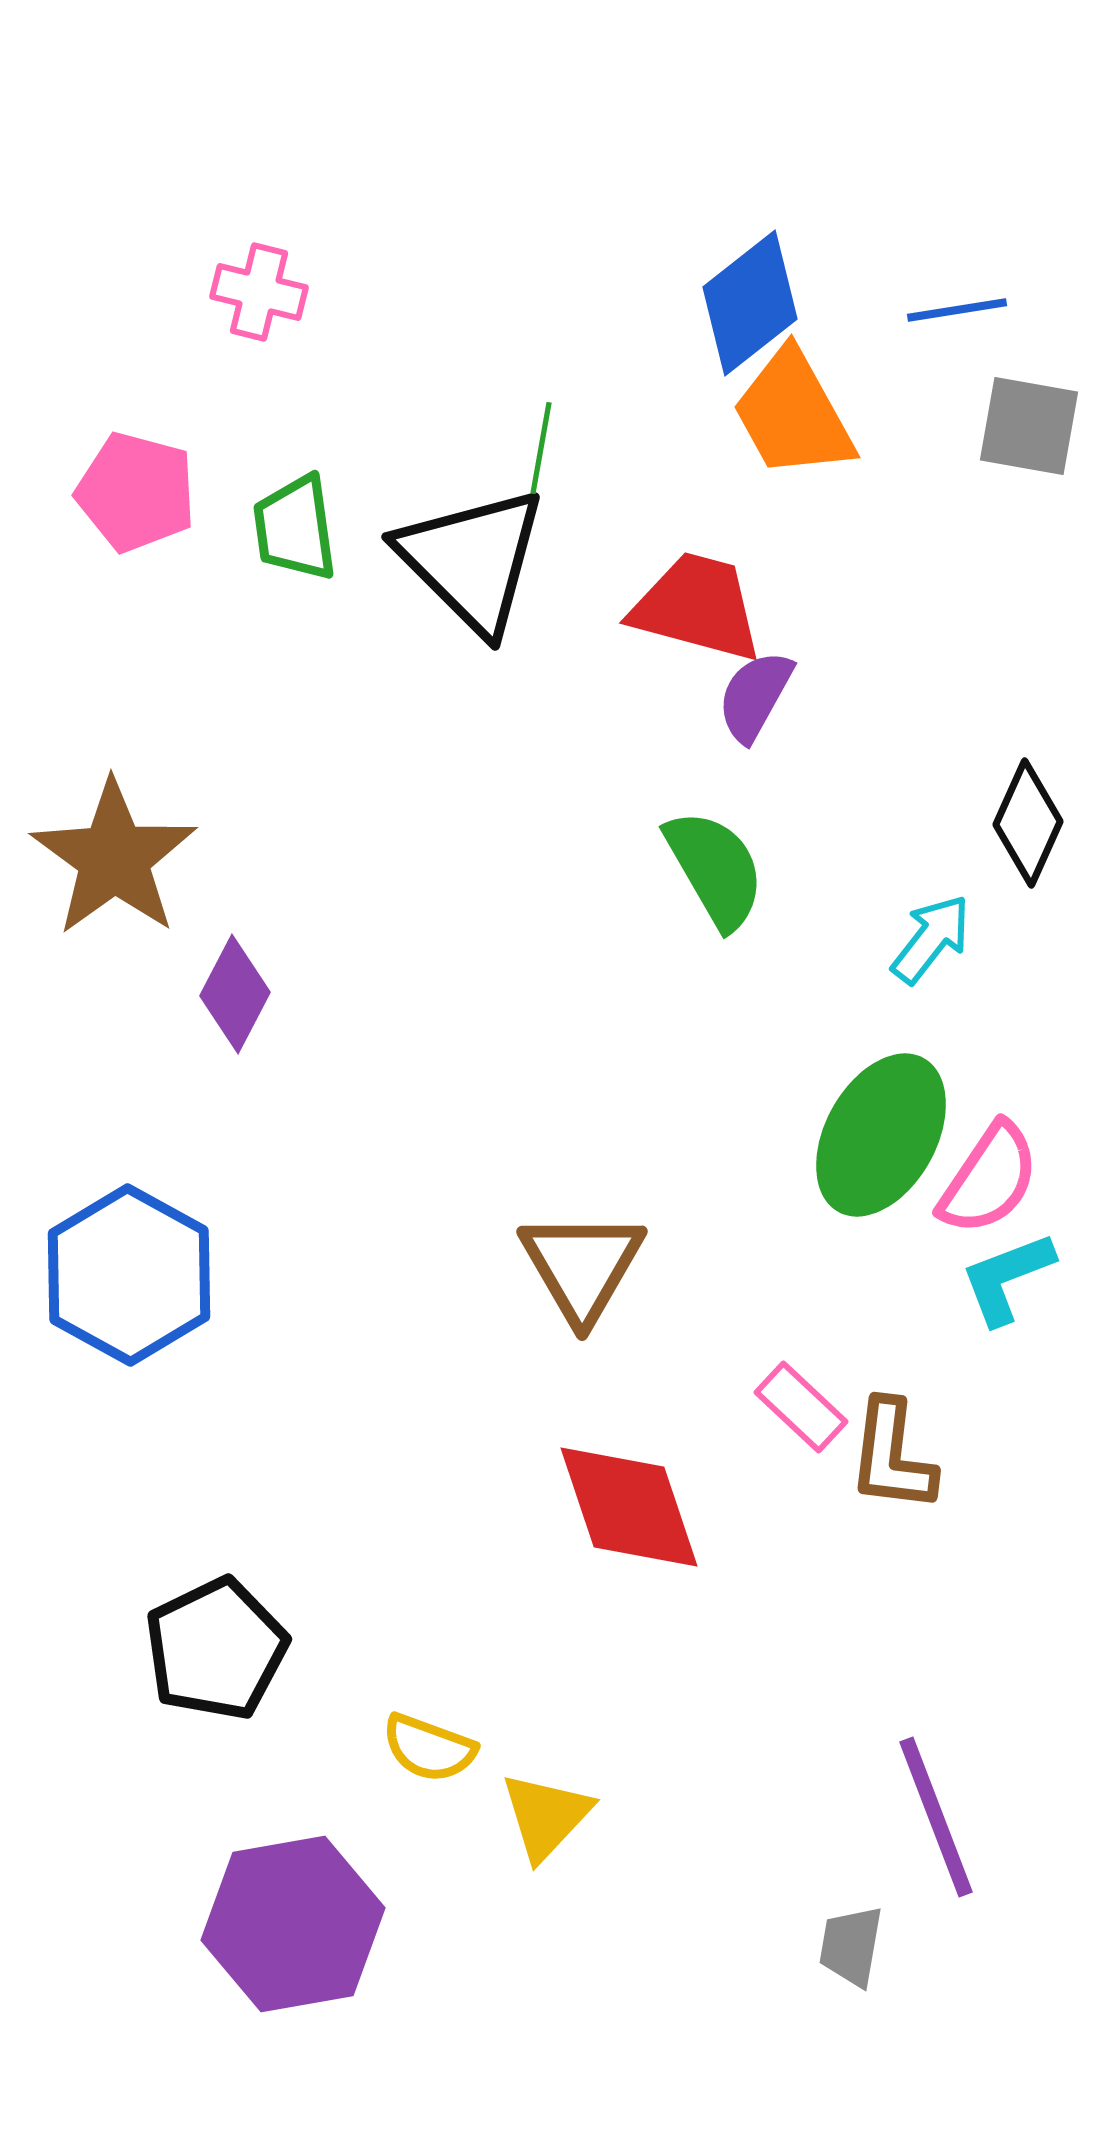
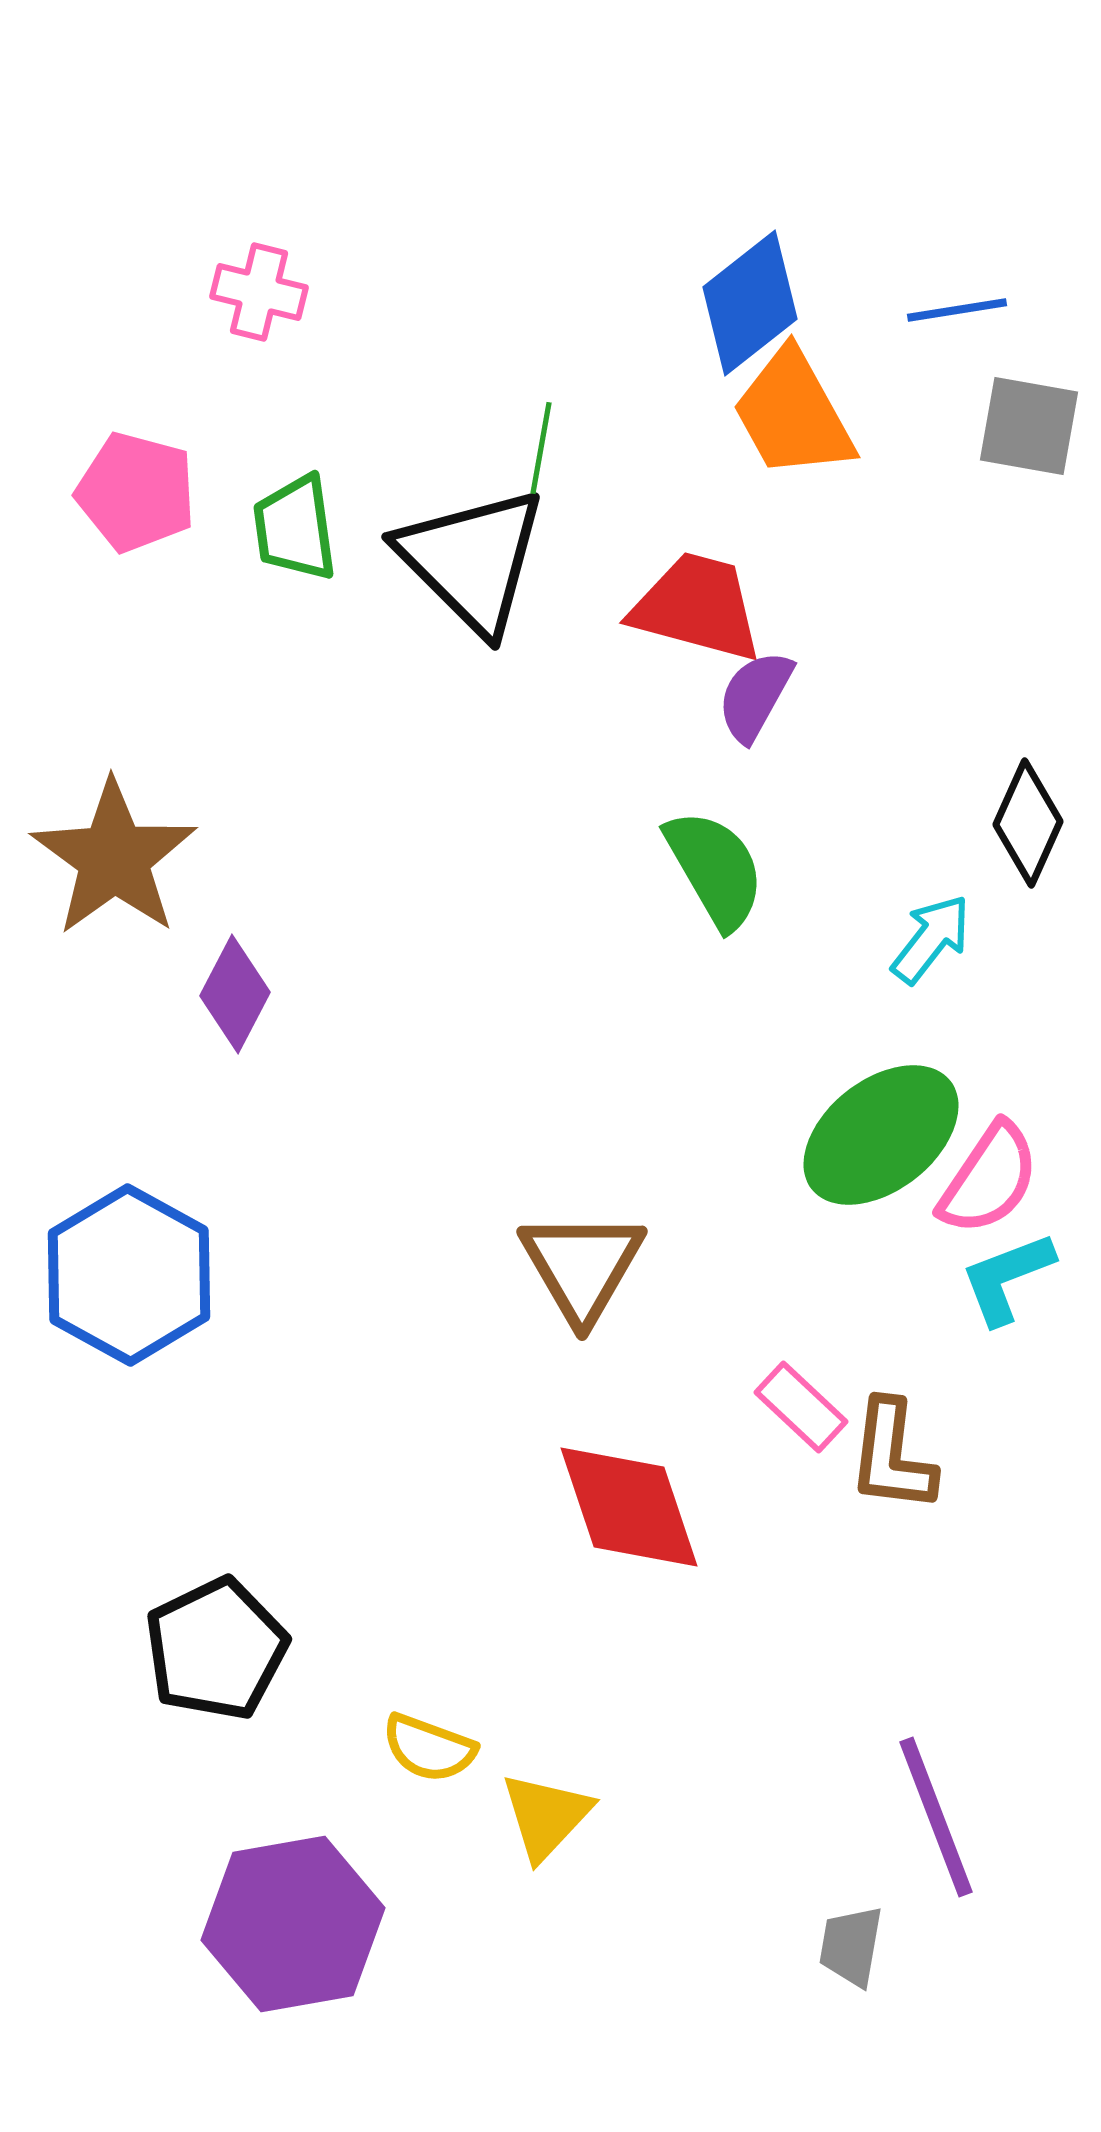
green ellipse: rotated 23 degrees clockwise
